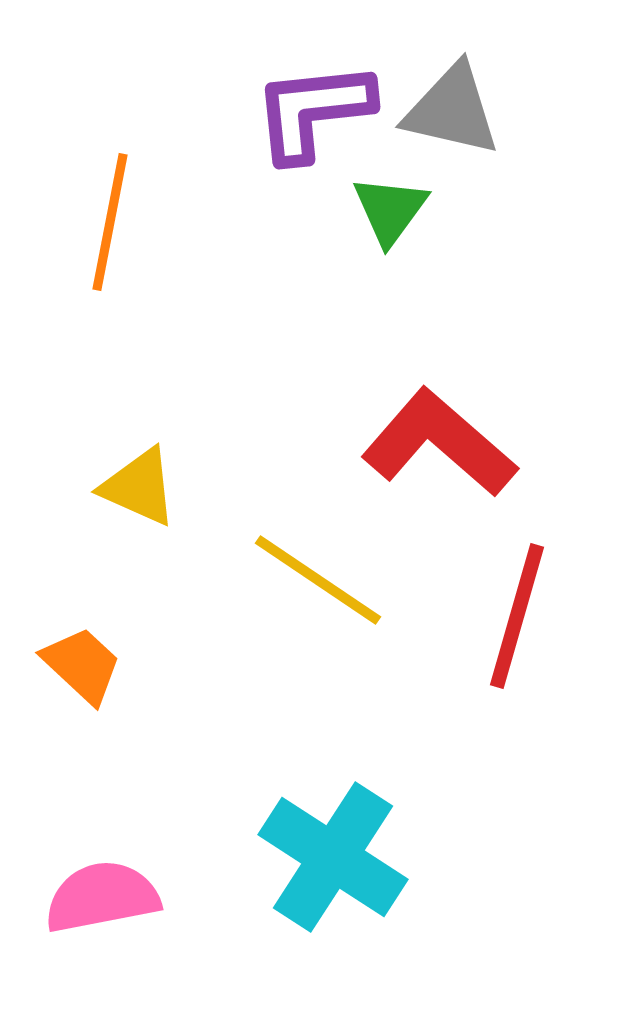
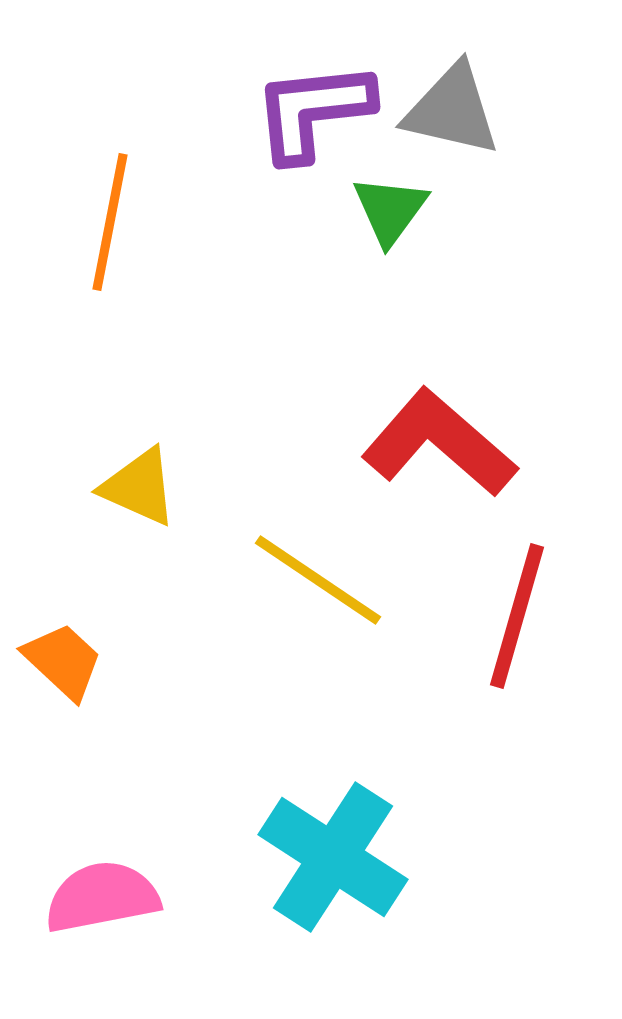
orange trapezoid: moved 19 px left, 4 px up
